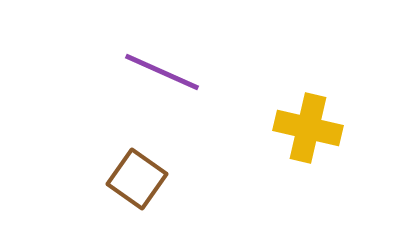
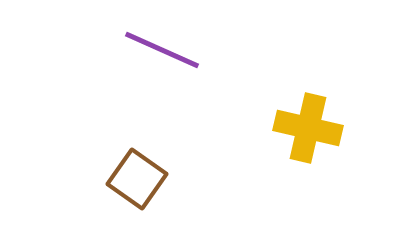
purple line: moved 22 px up
